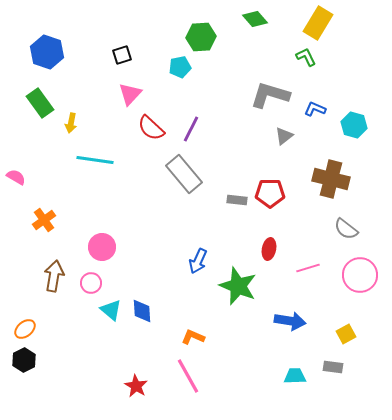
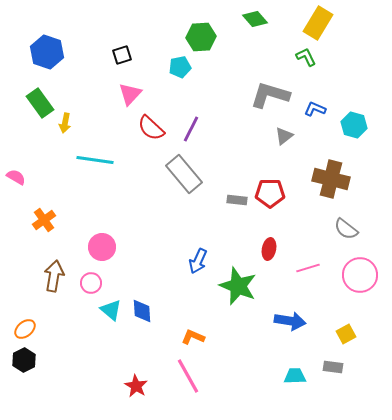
yellow arrow at (71, 123): moved 6 px left
